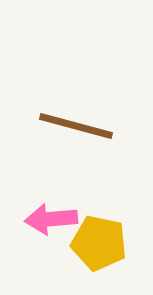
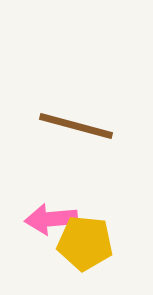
yellow pentagon: moved 14 px left; rotated 6 degrees counterclockwise
